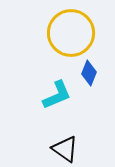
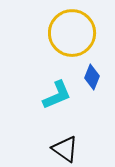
yellow circle: moved 1 px right
blue diamond: moved 3 px right, 4 px down
